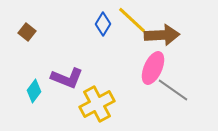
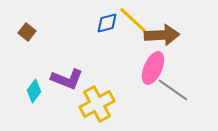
yellow line: moved 1 px right
blue diamond: moved 4 px right, 1 px up; rotated 45 degrees clockwise
purple L-shape: moved 1 px down
